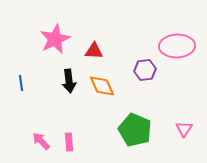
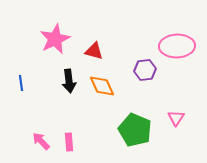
red triangle: rotated 12 degrees clockwise
pink triangle: moved 8 px left, 11 px up
